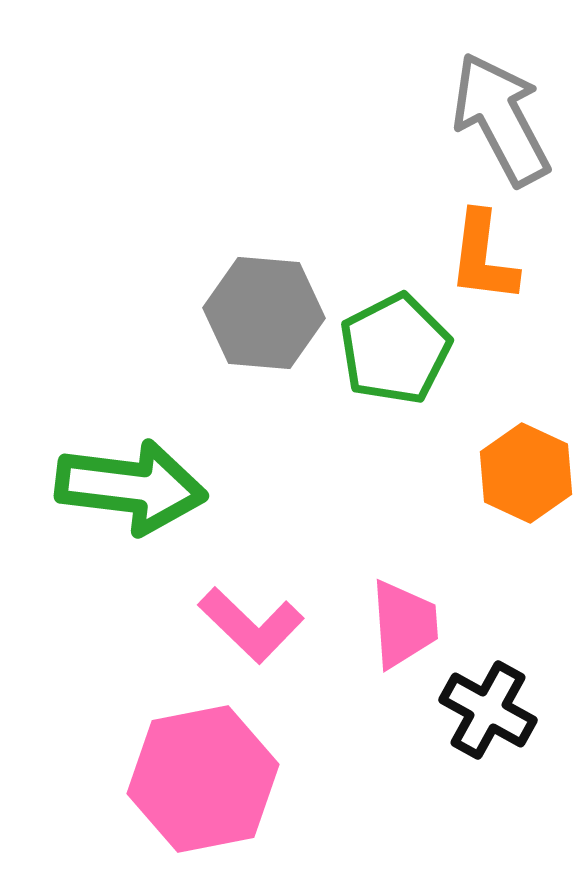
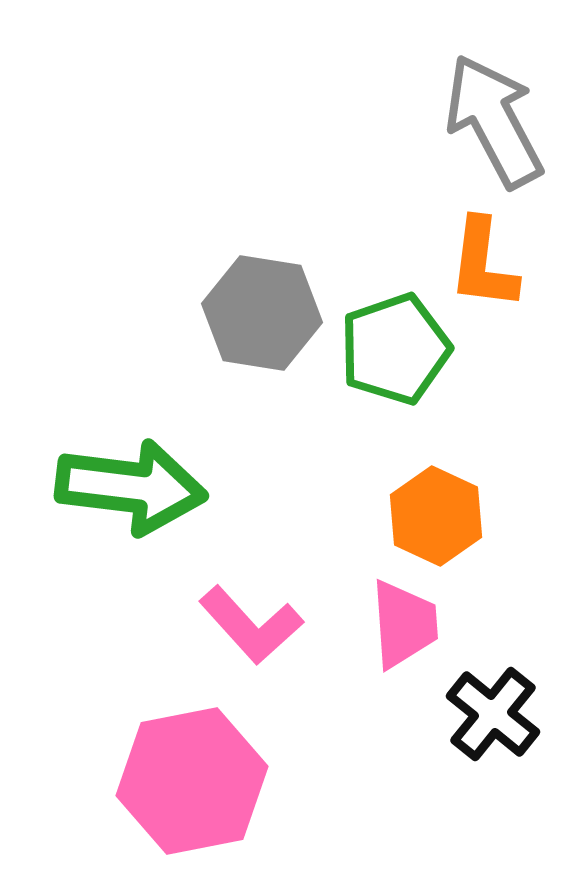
gray arrow: moved 7 px left, 2 px down
orange L-shape: moved 7 px down
gray hexagon: moved 2 px left; rotated 4 degrees clockwise
green pentagon: rotated 8 degrees clockwise
orange hexagon: moved 90 px left, 43 px down
pink L-shape: rotated 4 degrees clockwise
black cross: moved 5 px right, 4 px down; rotated 10 degrees clockwise
pink hexagon: moved 11 px left, 2 px down
